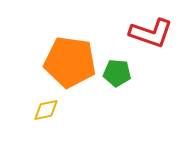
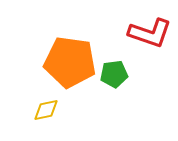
red L-shape: moved 1 px left
green pentagon: moved 3 px left, 1 px down; rotated 12 degrees counterclockwise
